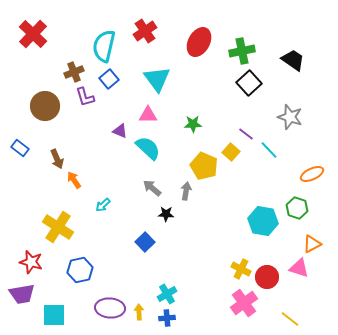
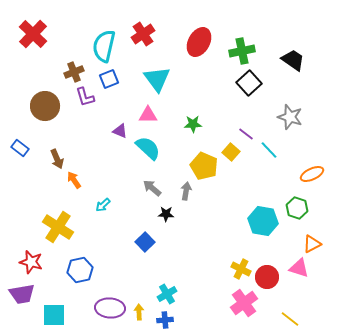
red cross at (145, 31): moved 2 px left, 3 px down
blue square at (109, 79): rotated 18 degrees clockwise
blue cross at (167, 318): moved 2 px left, 2 px down
